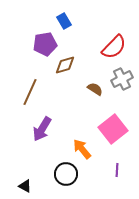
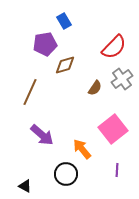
gray cross: rotated 10 degrees counterclockwise
brown semicircle: moved 1 px up; rotated 91 degrees clockwise
purple arrow: moved 6 px down; rotated 80 degrees counterclockwise
